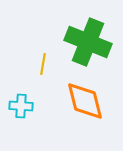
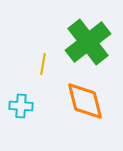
green cross: rotated 30 degrees clockwise
